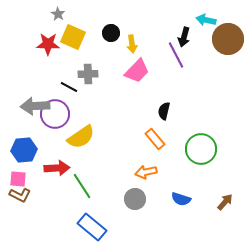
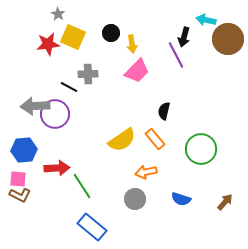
red star: rotated 10 degrees counterclockwise
yellow semicircle: moved 41 px right, 3 px down
